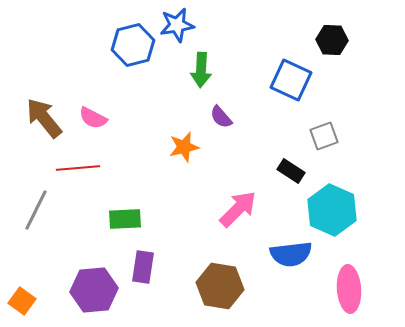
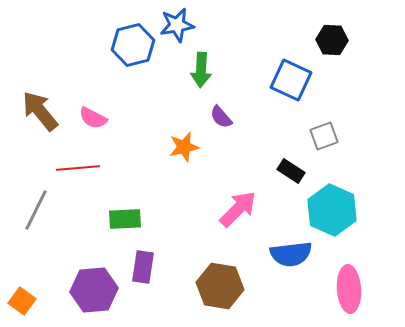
brown arrow: moved 4 px left, 7 px up
